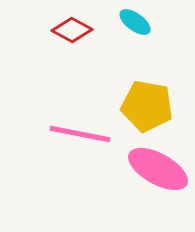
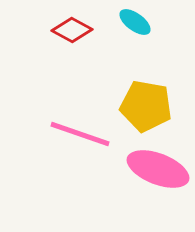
yellow pentagon: moved 1 px left
pink line: rotated 8 degrees clockwise
pink ellipse: rotated 8 degrees counterclockwise
